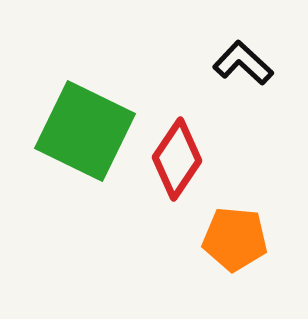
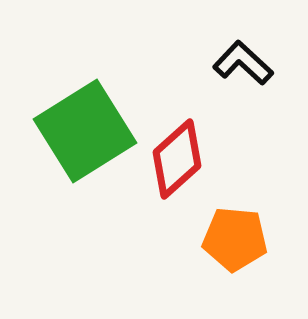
green square: rotated 32 degrees clockwise
red diamond: rotated 14 degrees clockwise
